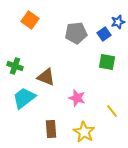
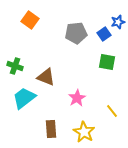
pink star: rotated 24 degrees clockwise
